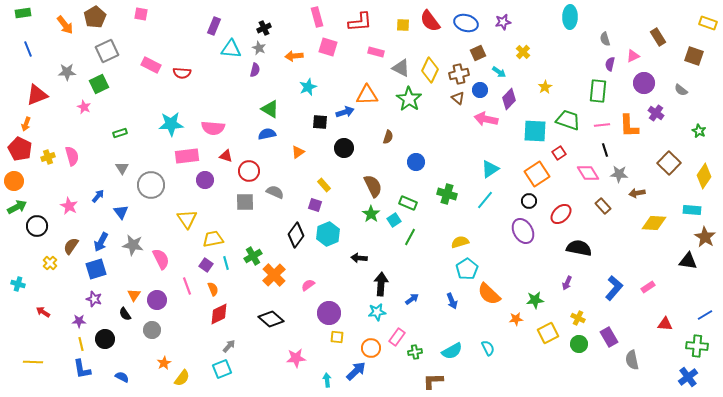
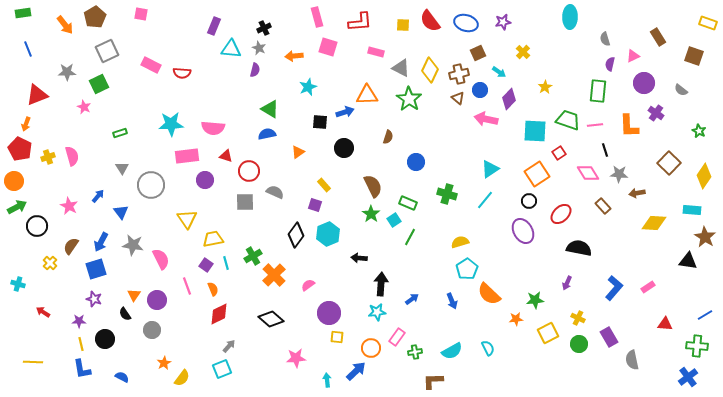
pink line at (602, 125): moved 7 px left
